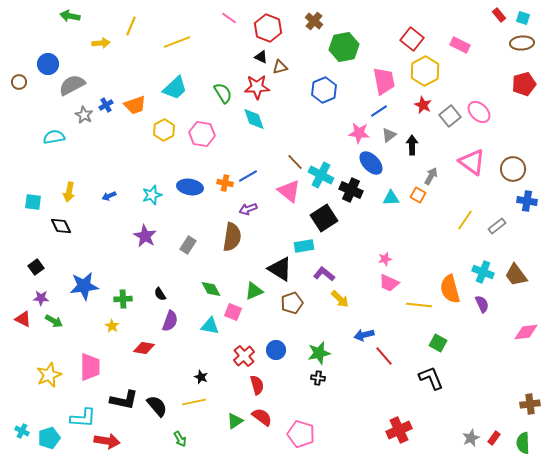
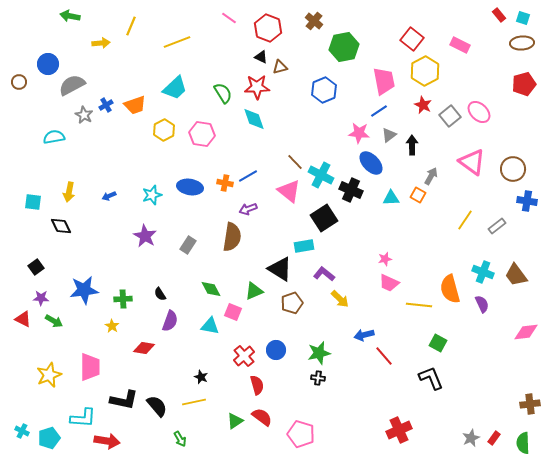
blue star at (84, 286): moved 4 px down
